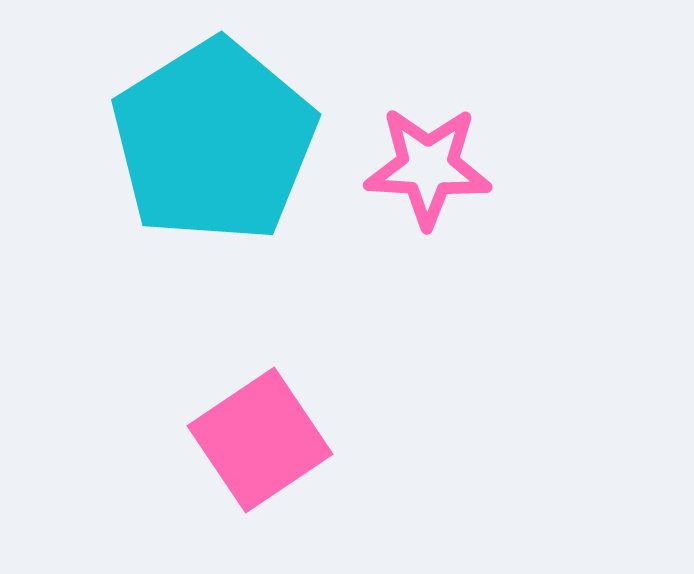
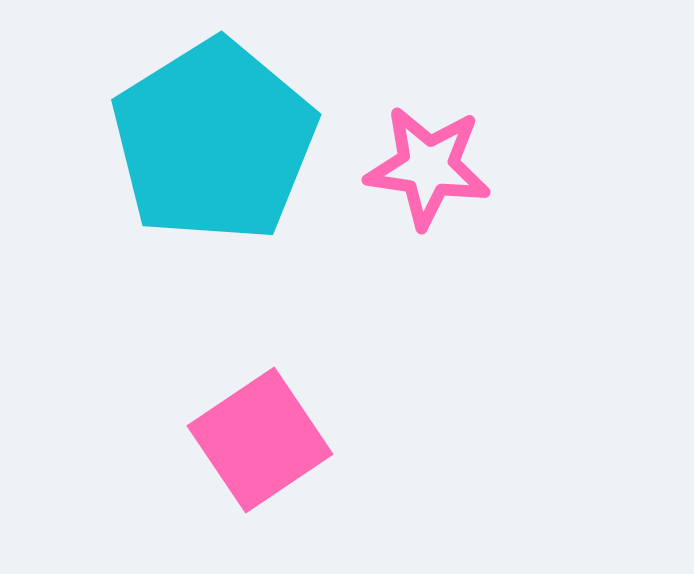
pink star: rotated 5 degrees clockwise
